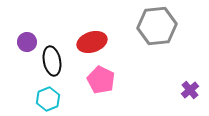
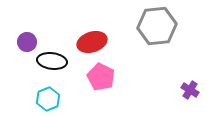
black ellipse: rotated 72 degrees counterclockwise
pink pentagon: moved 3 px up
purple cross: rotated 18 degrees counterclockwise
